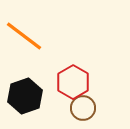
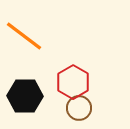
black hexagon: rotated 20 degrees clockwise
brown circle: moved 4 px left
